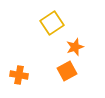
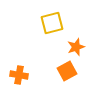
yellow square: rotated 20 degrees clockwise
orange star: moved 1 px right
